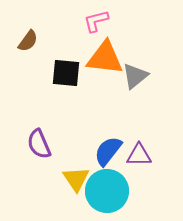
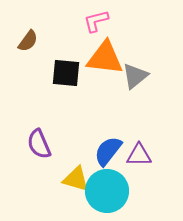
yellow triangle: rotated 40 degrees counterclockwise
